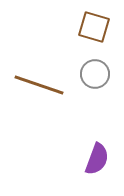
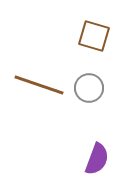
brown square: moved 9 px down
gray circle: moved 6 px left, 14 px down
